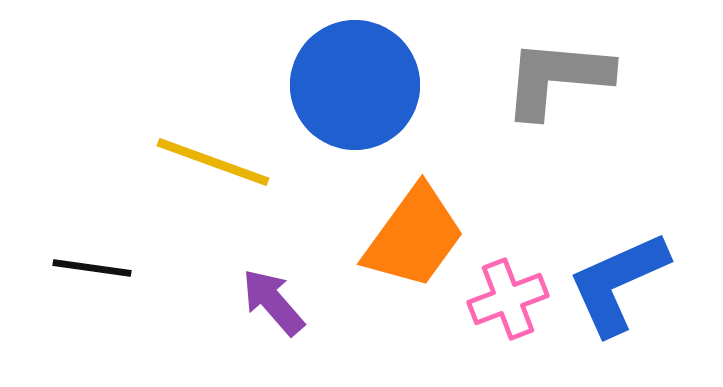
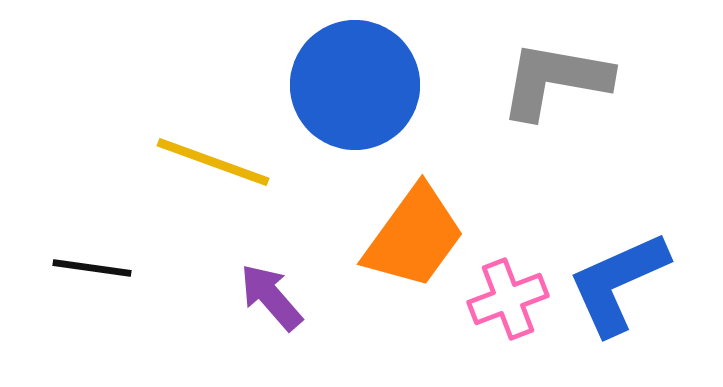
gray L-shape: moved 2 px left, 2 px down; rotated 5 degrees clockwise
purple arrow: moved 2 px left, 5 px up
